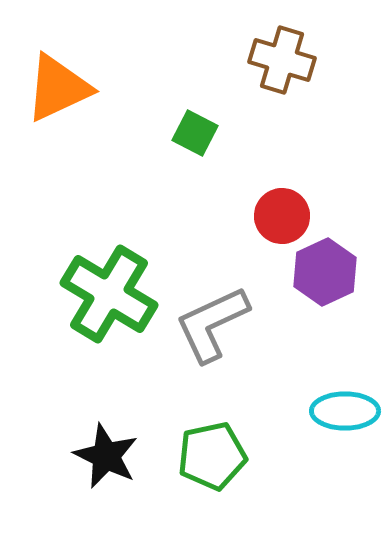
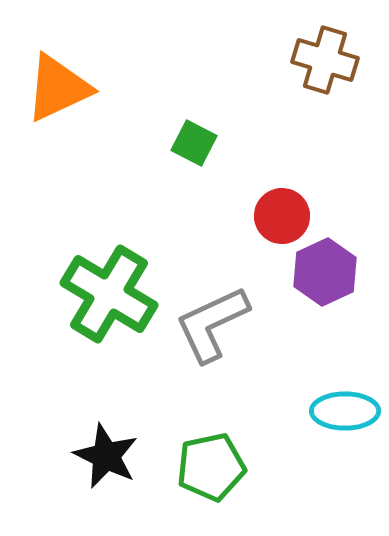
brown cross: moved 43 px right
green square: moved 1 px left, 10 px down
green pentagon: moved 1 px left, 11 px down
